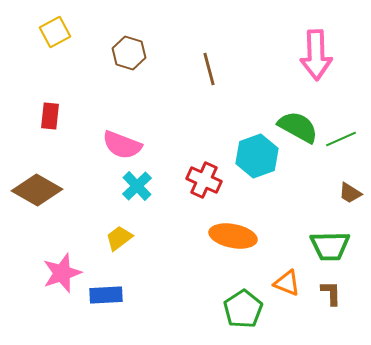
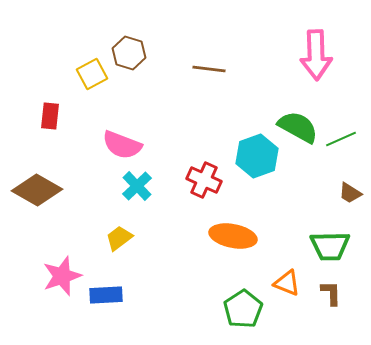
yellow square: moved 37 px right, 42 px down
brown line: rotated 68 degrees counterclockwise
pink star: moved 3 px down
